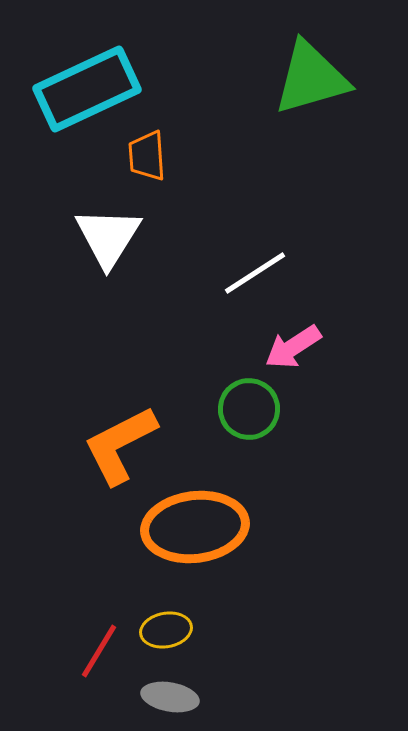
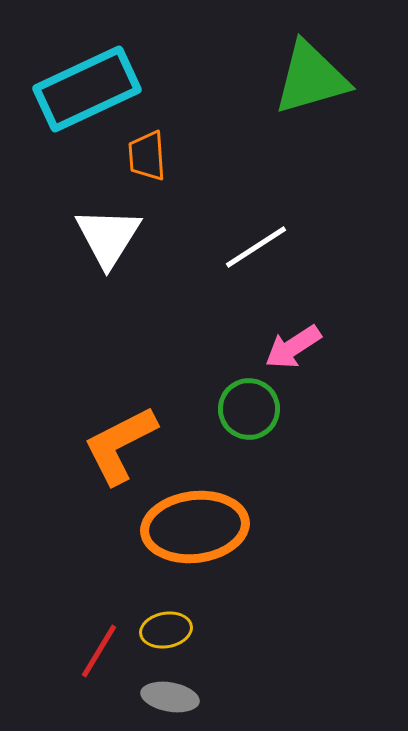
white line: moved 1 px right, 26 px up
